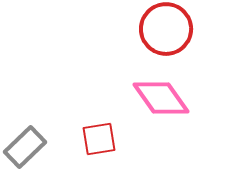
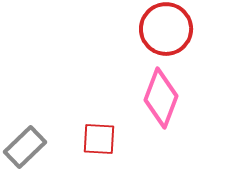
pink diamond: rotated 56 degrees clockwise
red square: rotated 12 degrees clockwise
